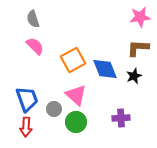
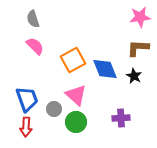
black star: rotated 21 degrees counterclockwise
